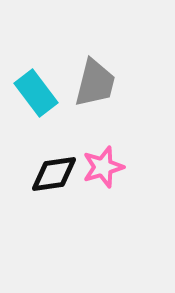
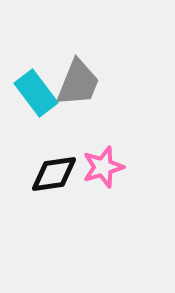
gray trapezoid: moved 17 px left; rotated 8 degrees clockwise
